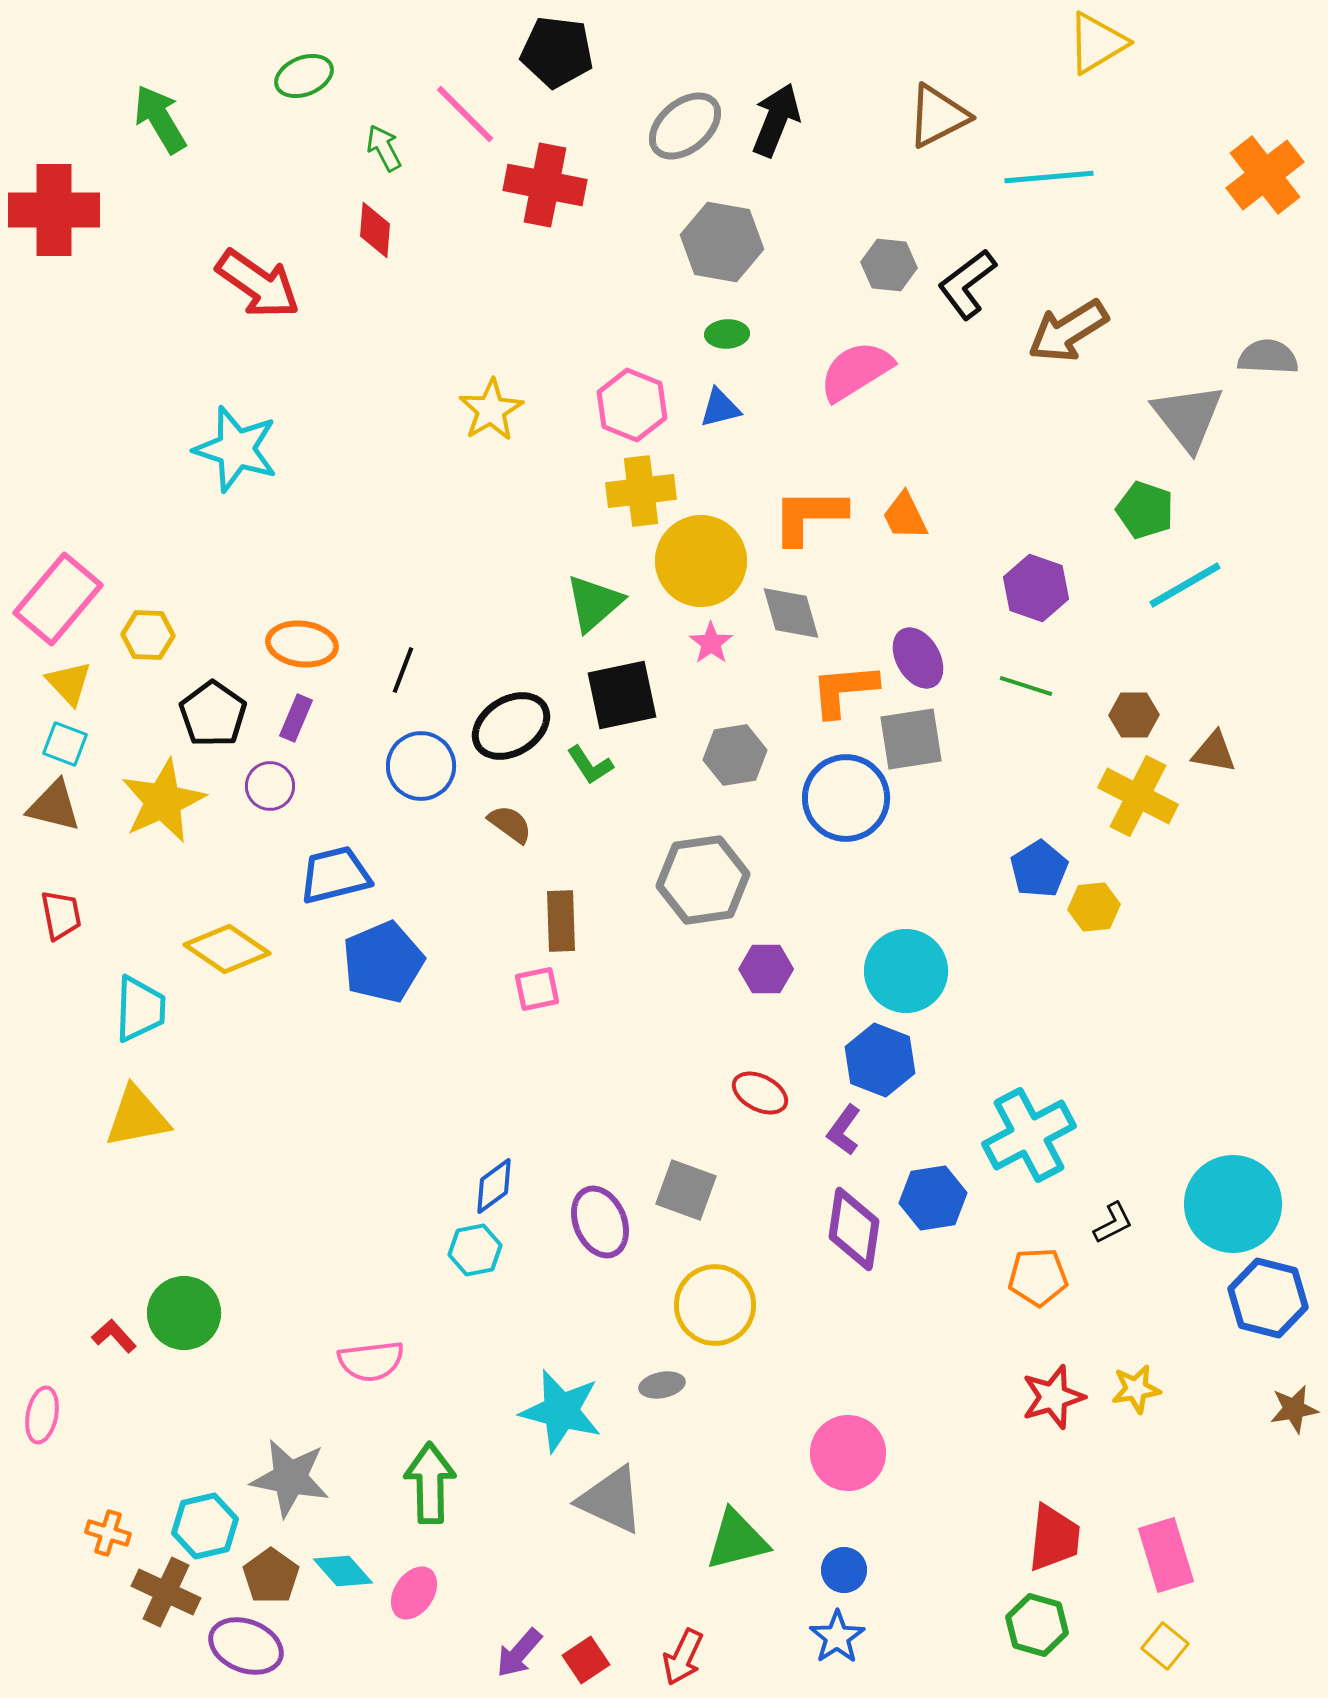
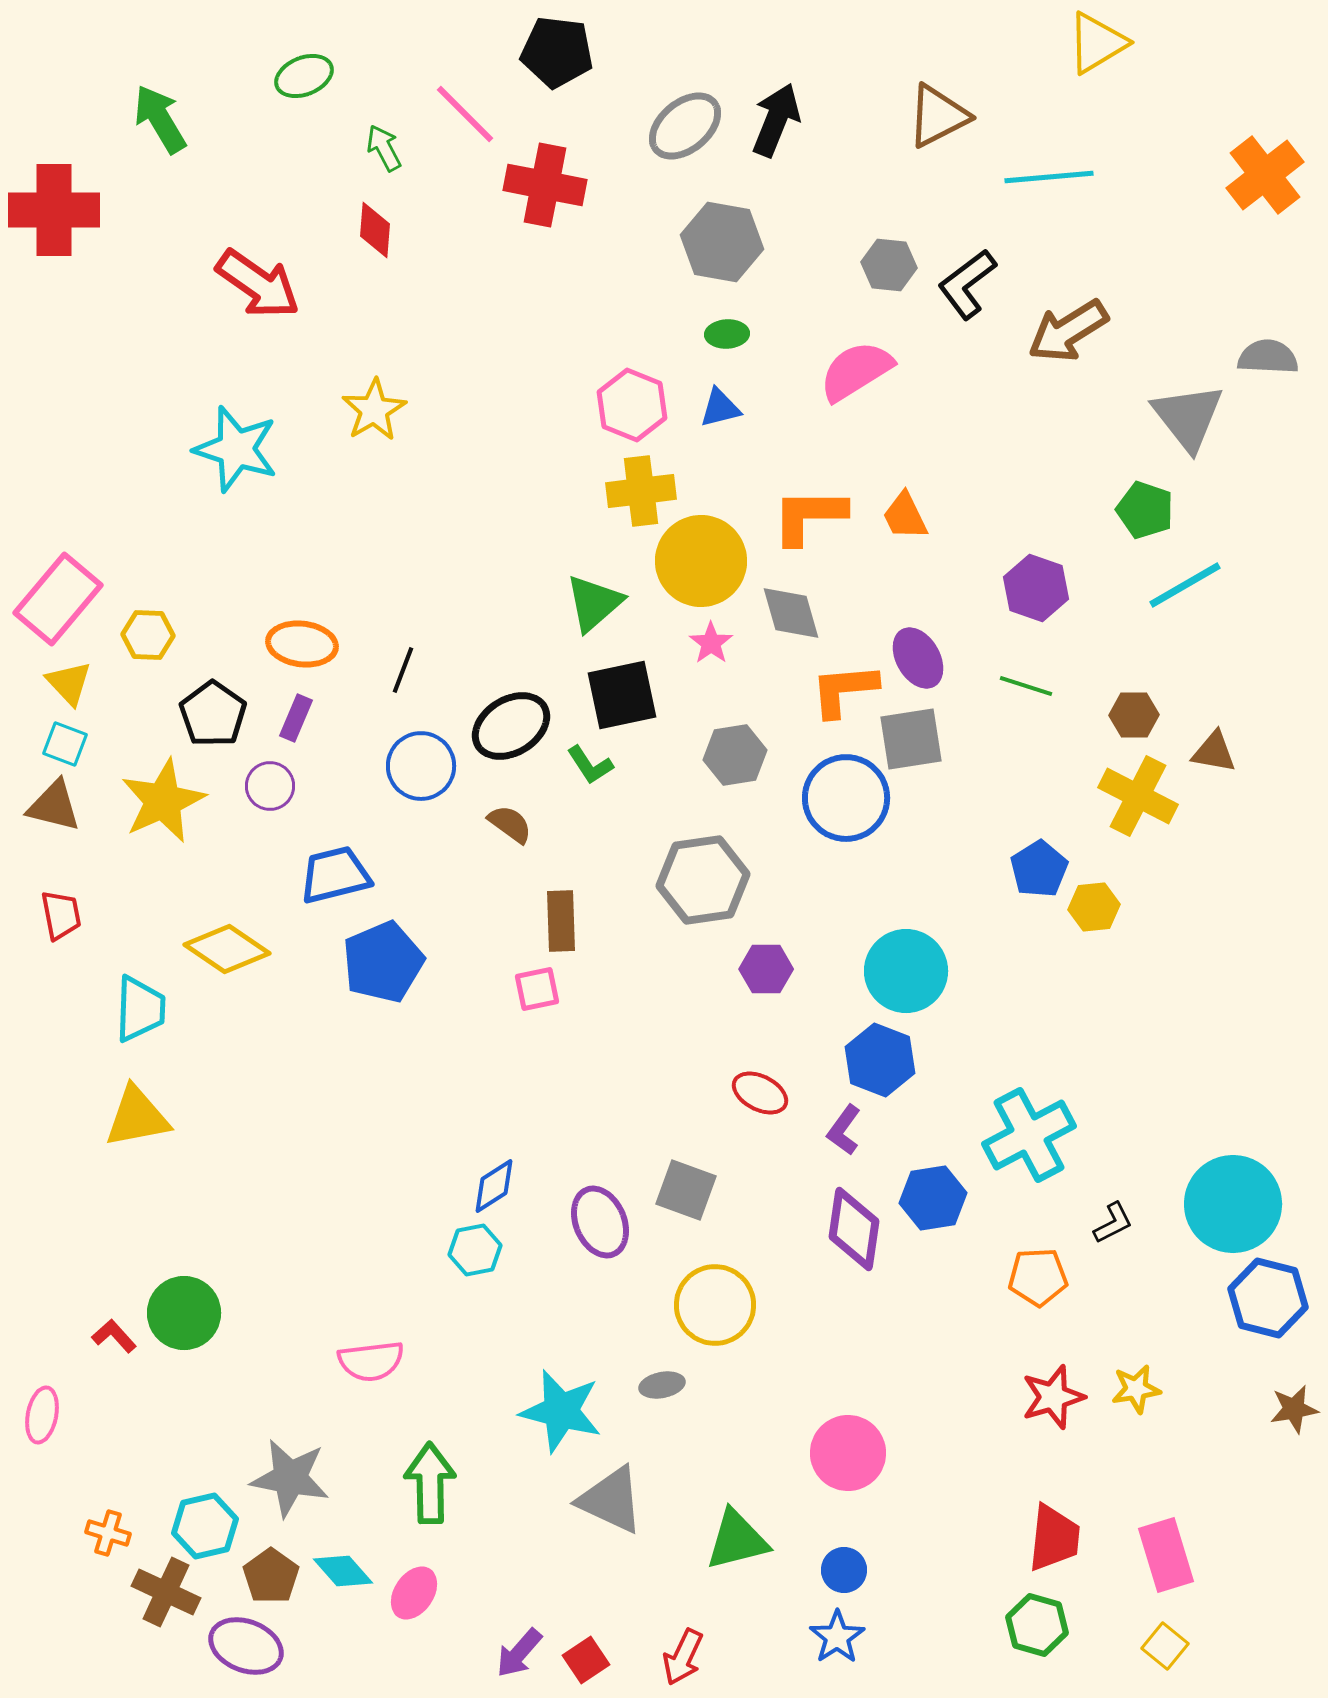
yellow star at (491, 410): moved 117 px left
blue diamond at (494, 1186): rotated 4 degrees clockwise
